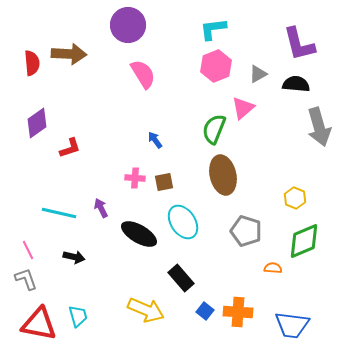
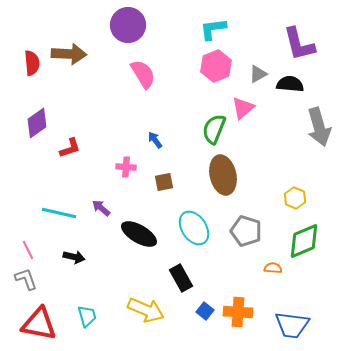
black semicircle: moved 6 px left
pink cross: moved 9 px left, 11 px up
purple arrow: rotated 24 degrees counterclockwise
cyan ellipse: moved 11 px right, 6 px down
black rectangle: rotated 12 degrees clockwise
cyan trapezoid: moved 9 px right
